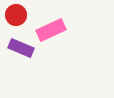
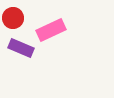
red circle: moved 3 px left, 3 px down
